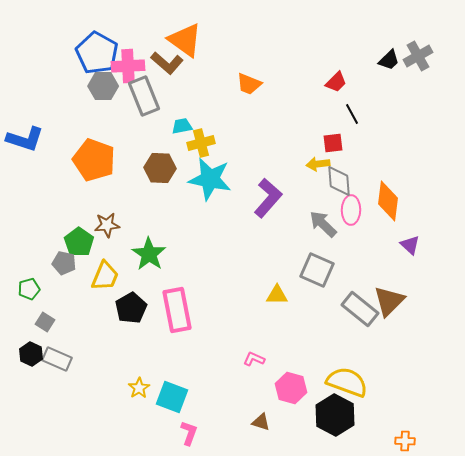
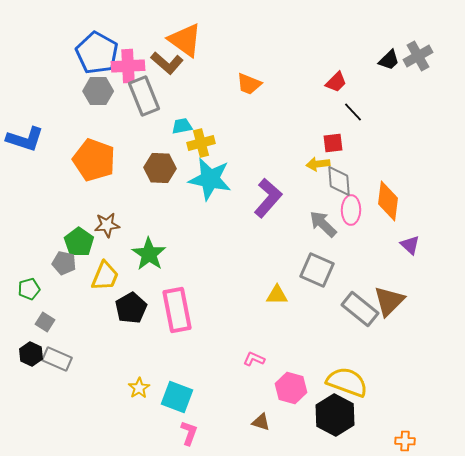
gray hexagon at (103, 86): moved 5 px left, 5 px down
black line at (352, 114): moved 1 px right, 2 px up; rotated 15 degrees counterclockwise
cyan square at (172, 397): moved 5 px right
